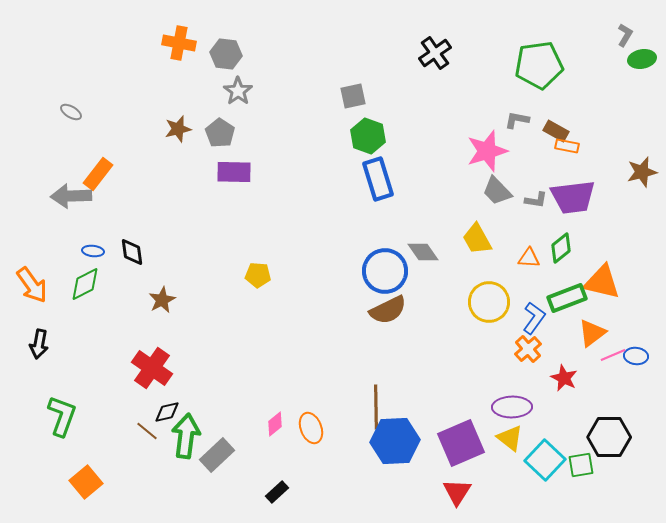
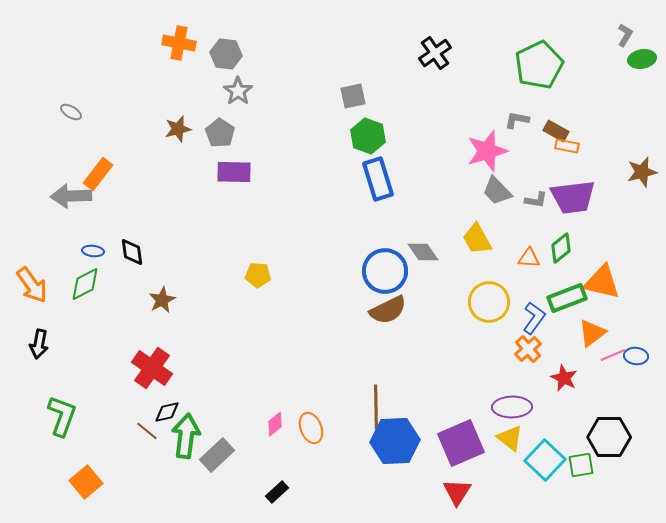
green pentagon at (539, 65): rotated 18 degrees counterclockwise
